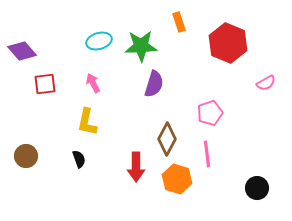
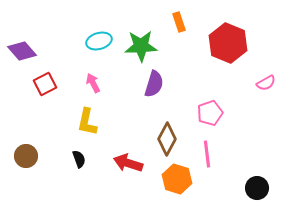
red square: rotated 20 degrees counterclockwise
red arrow: moved 8 px left, 4 px up; rotated 108 degrees clockwise
